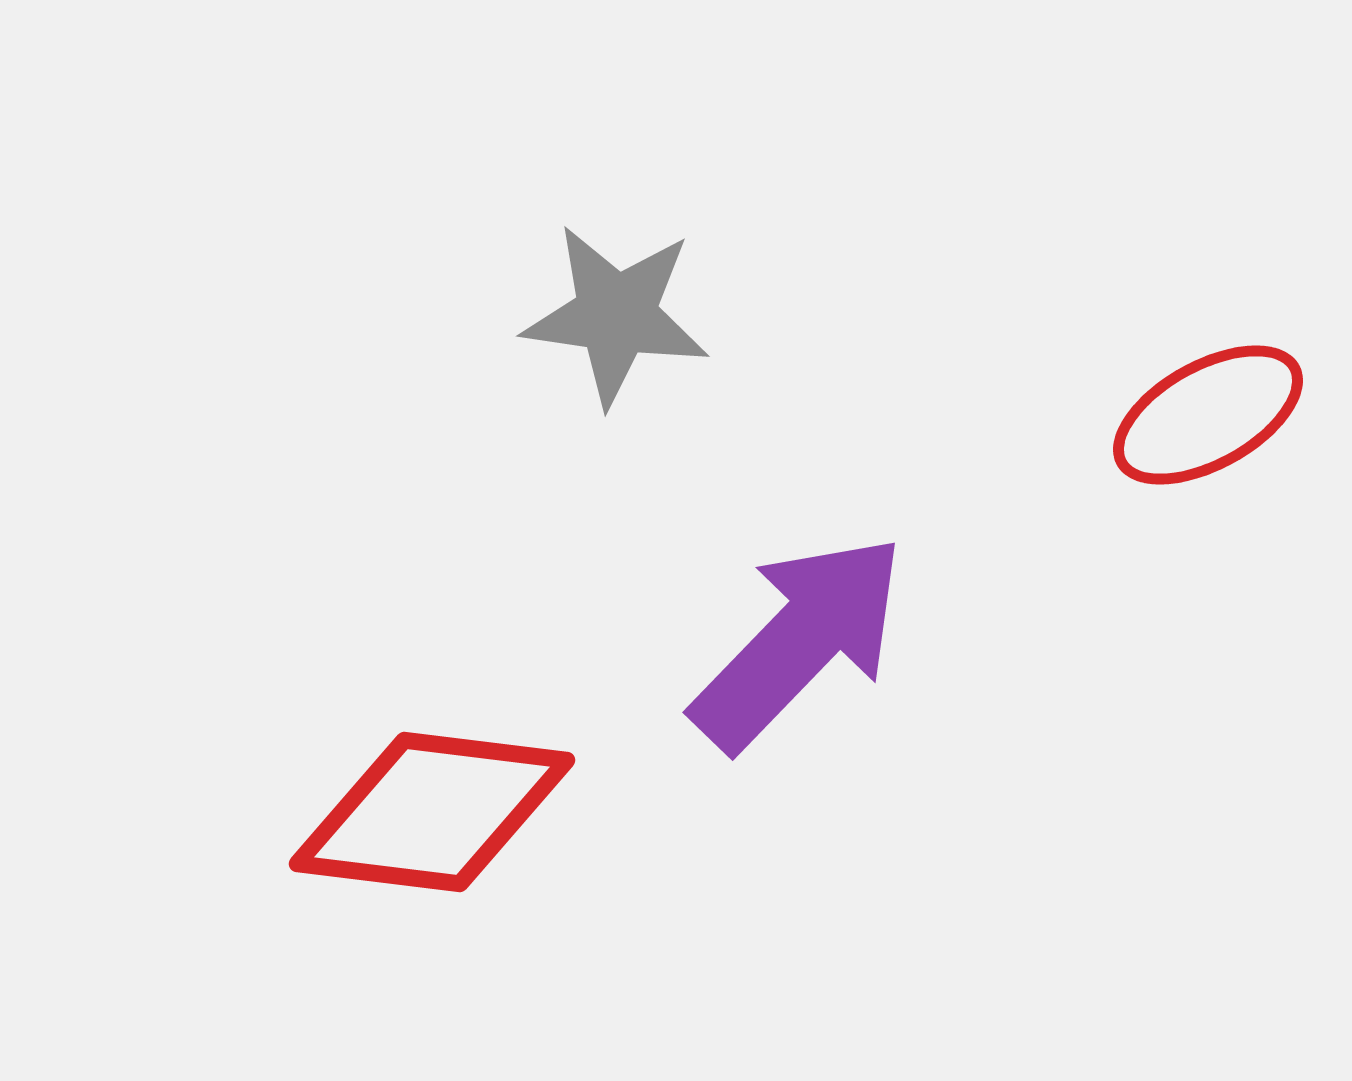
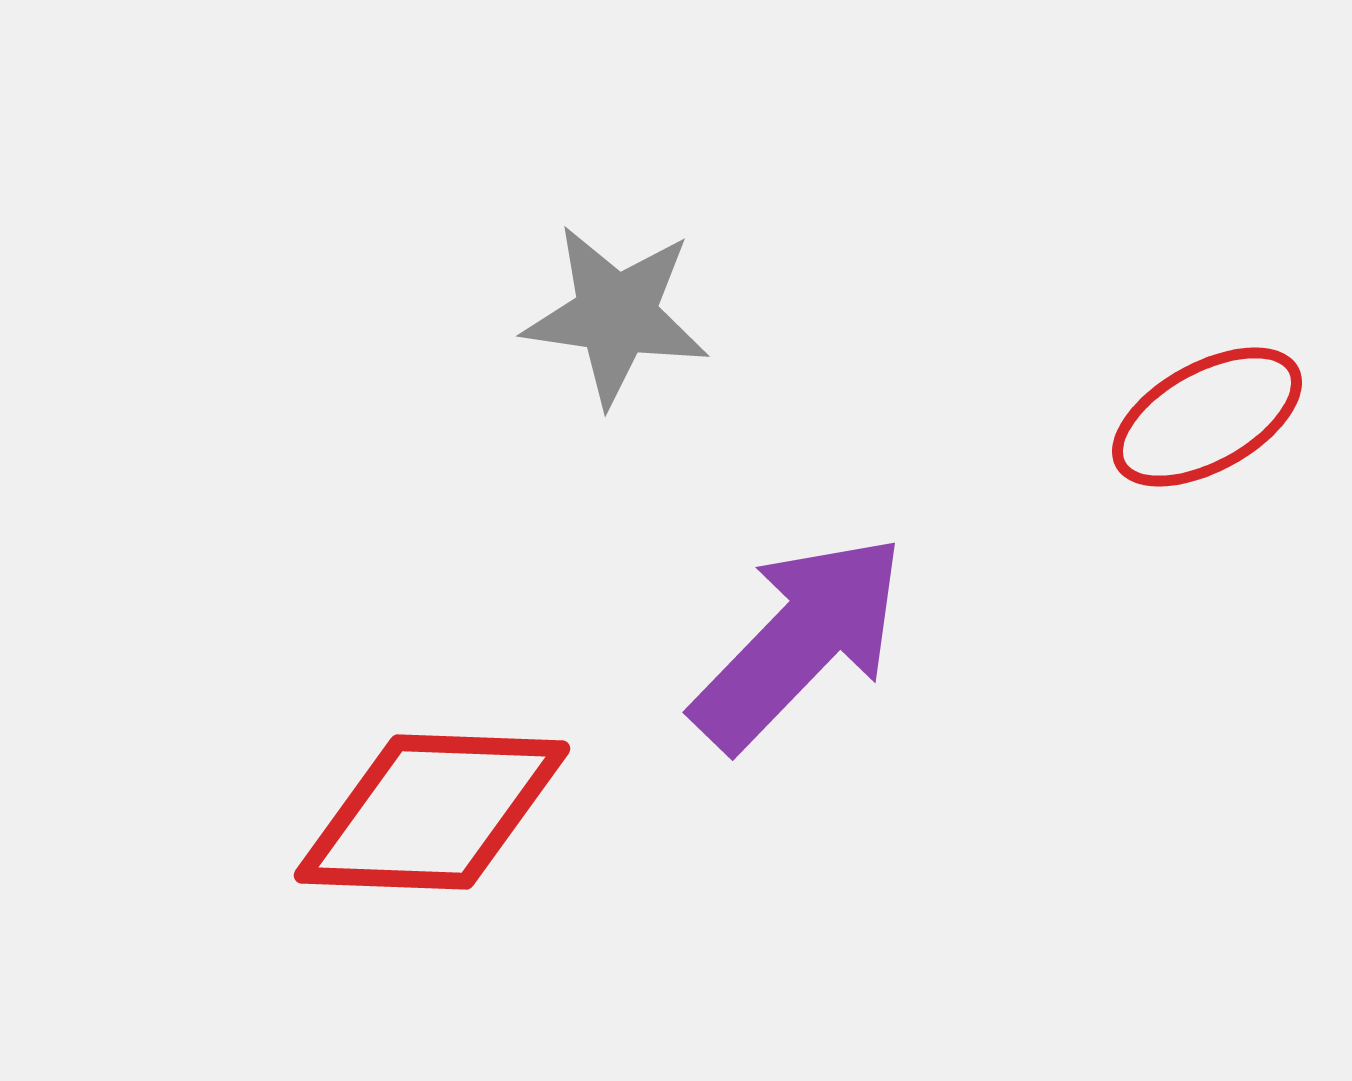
red ellipse: moved 1 px left, 2 px down
red diamond: rotated 5 degrees counterclockwise
